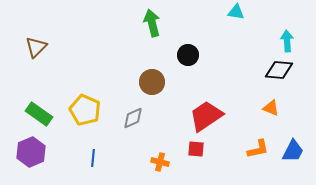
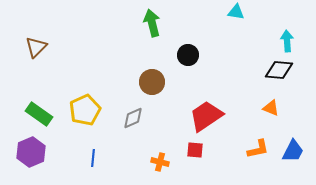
yellow pentagon: rotated 24 degrees clockwise
red square: moved 1 px left, 1 px down
